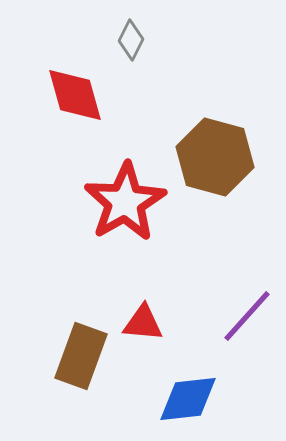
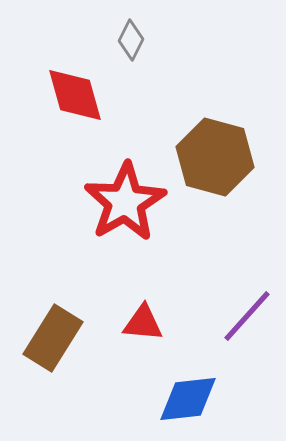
brown rectangle: moved 28 px left, 18 px up; rotated 12 degrees clockwise
